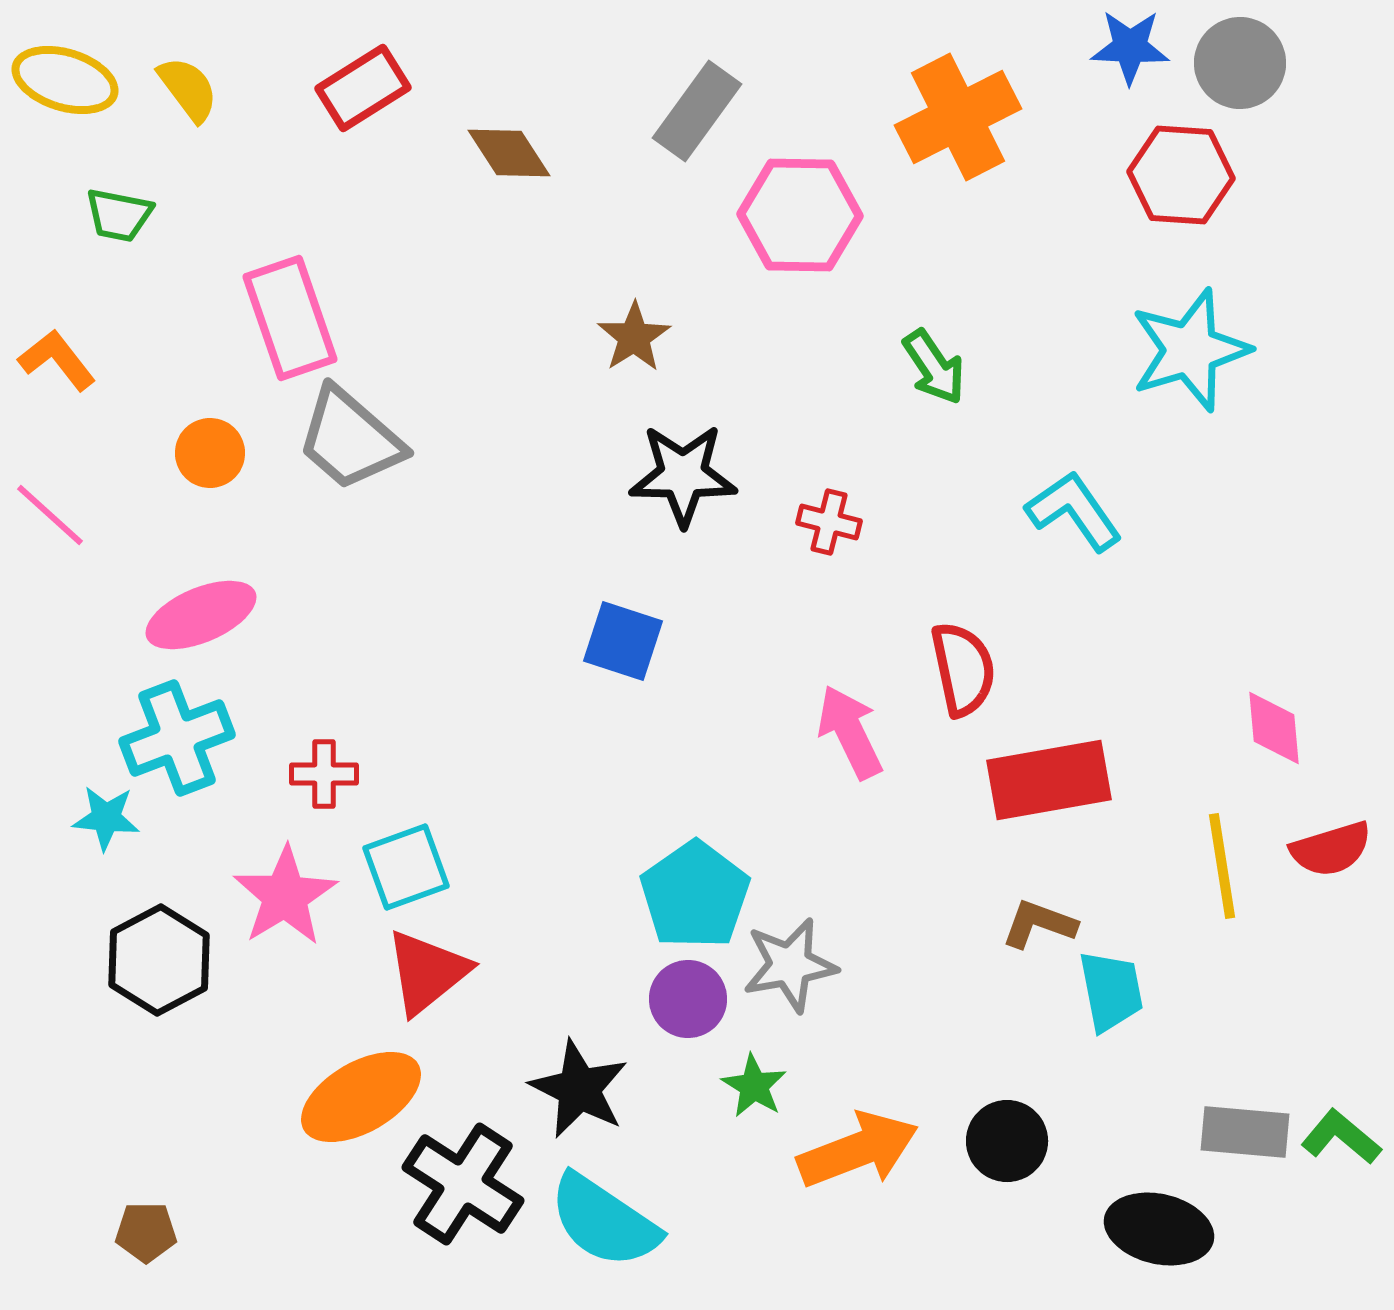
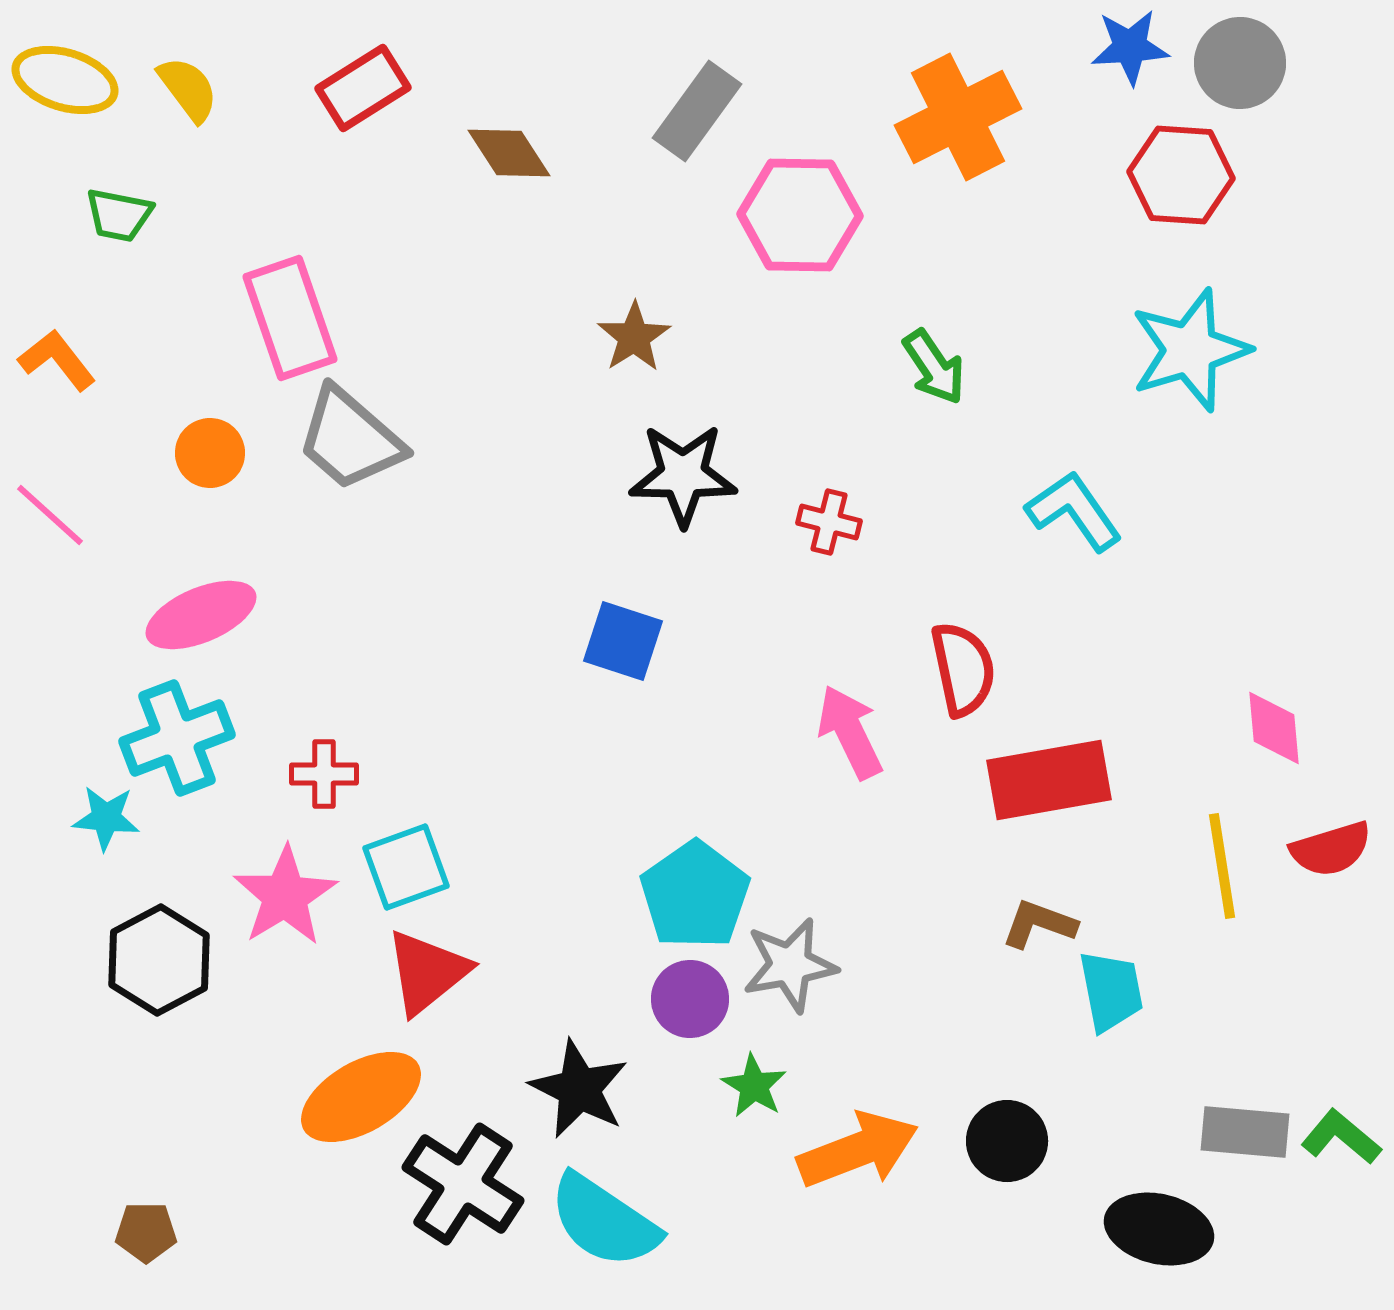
blue star at (1130, 47): rotated 6 degrees counterclockwise
purple circle at (688, 999): moved 2 px right
